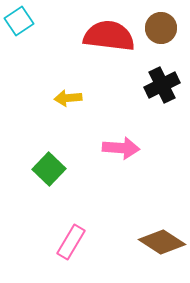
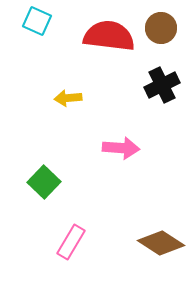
cyan square: moved 18 px right; rotated 32 degrees counterclockwise
green square: moved 5 px left, 13 px down
brown diamond: moved 1 px left, 1 px down
